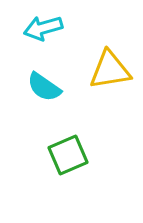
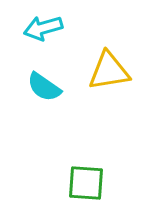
yellow triangle: moved 1 px left, 1 px down
green square: moved 18 px right, 28 px down; rotated 27 degrees clockwise
